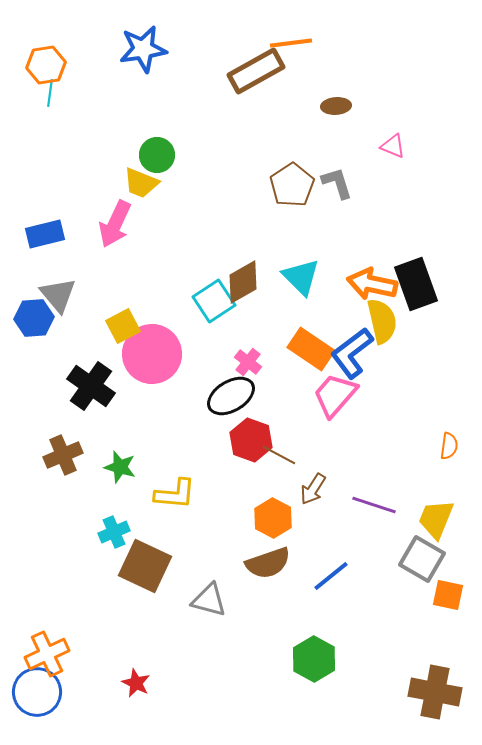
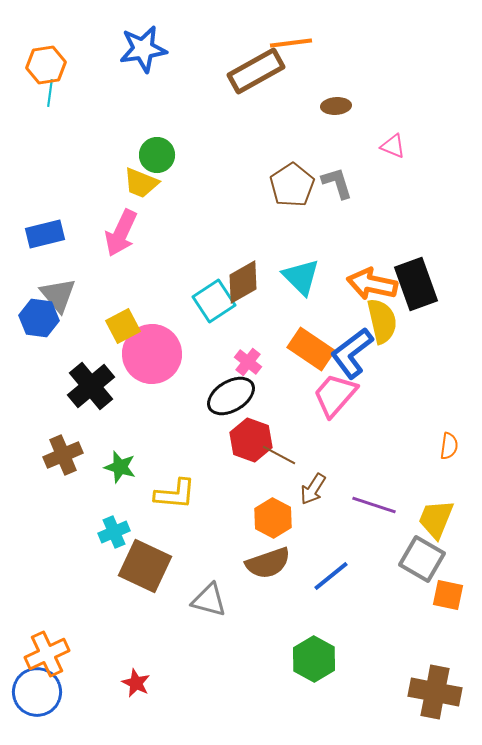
pink arrow at (115, 224): moved 6 px right, 9 px down
blue hexagon at (34, 318): moved 5 px right; rotated 12 degrees clockwise
black cross at (91, 386): rotated 15 degrees clockwise
